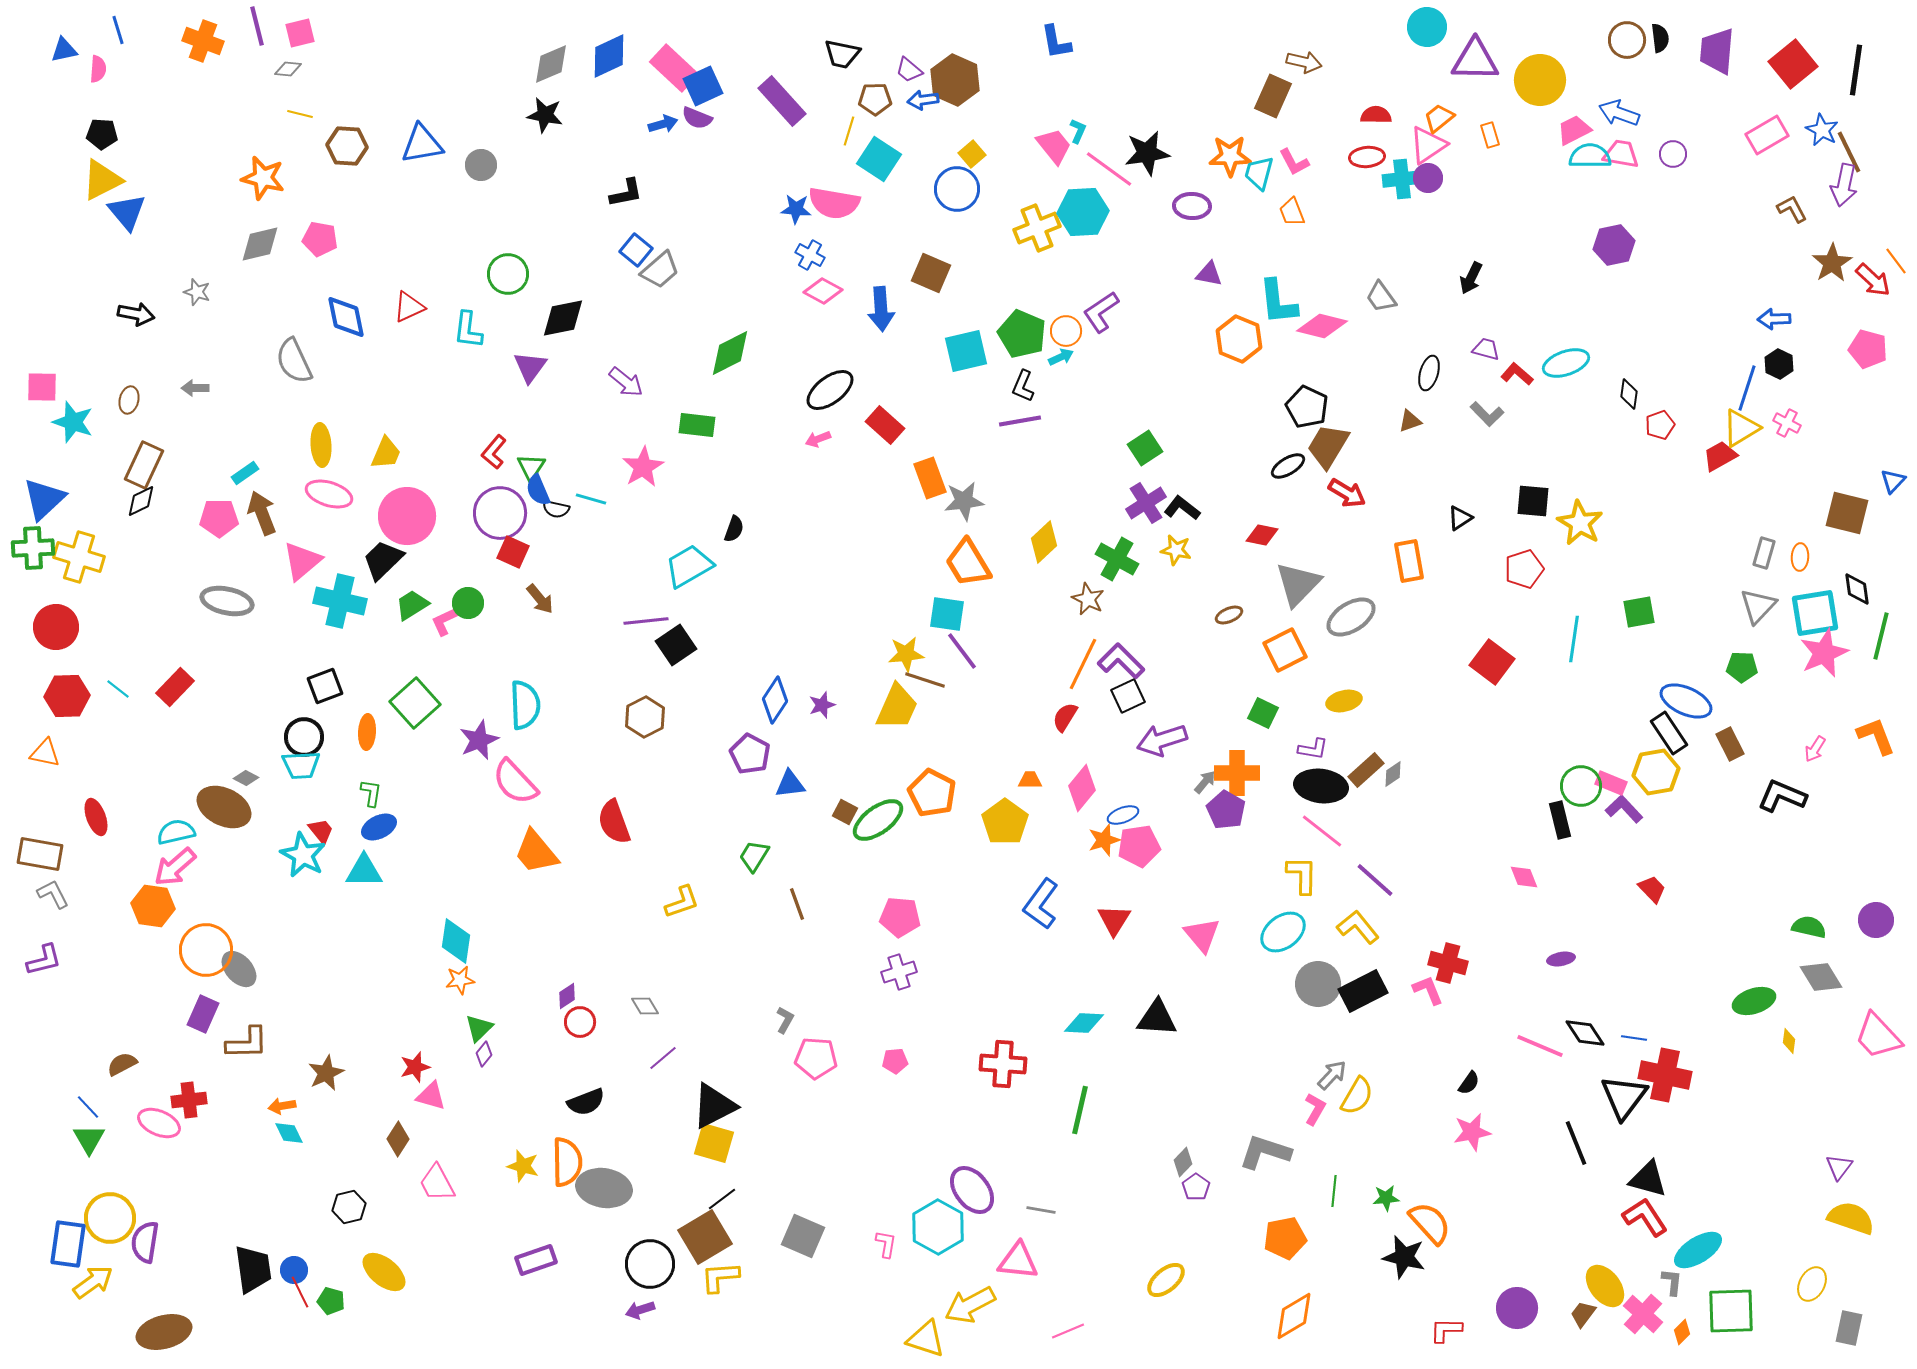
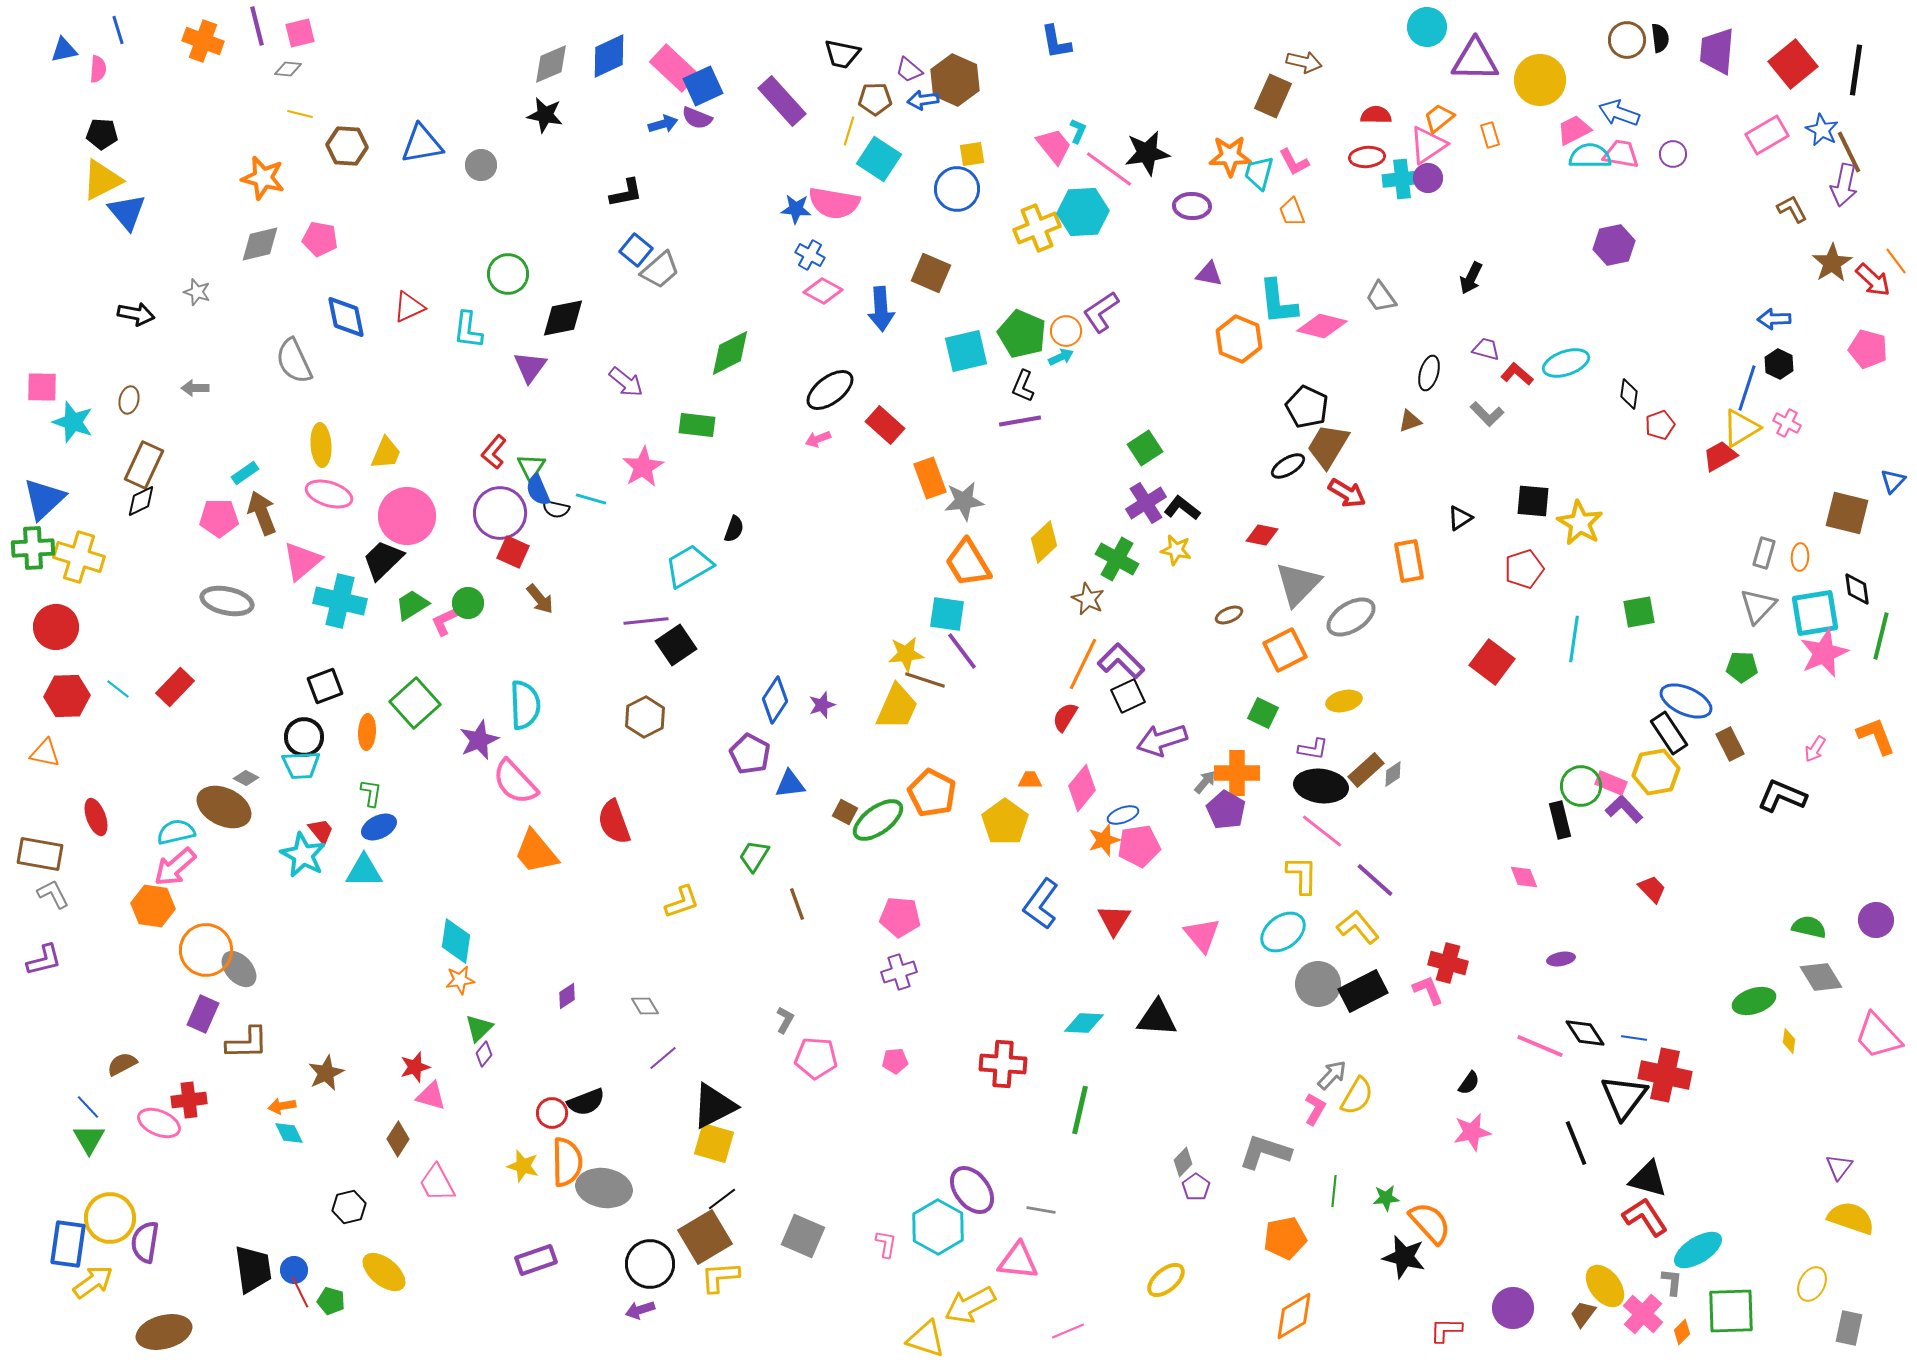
yellow square at (972, 154): rotated 32 degrees clockwise
red circle at (580, 1022): moved 28 px left, 91 px down
purple circle at (1517, 1308): moved 4 px left
